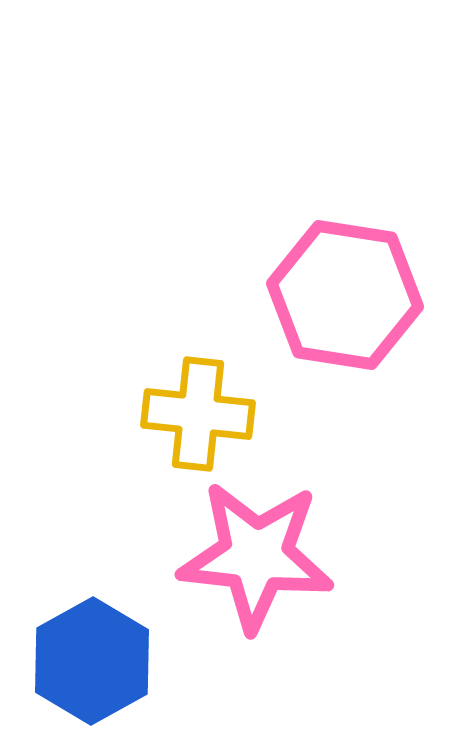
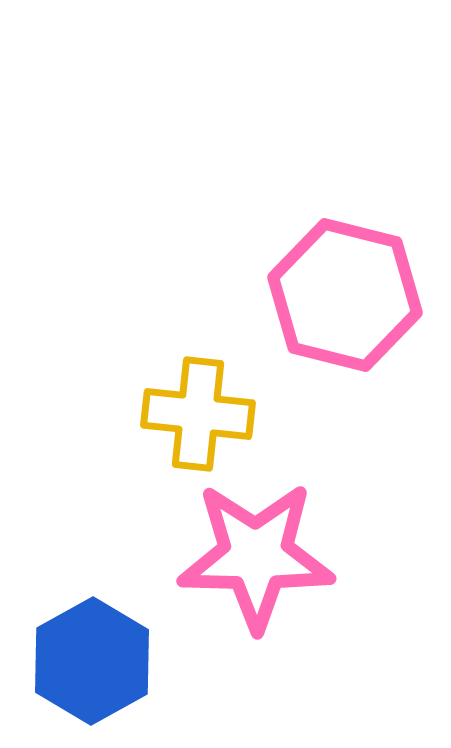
pink hexagon: rotated 5 degrees clockwise
pink star: rotated 5 degrees counterclockwise
